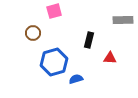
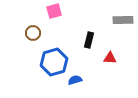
blue semicircle: moved 1 px left, 1 px down
